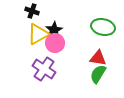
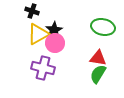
purple cross: moved 1 px left, 1 px up; rotated 20 degrees counterclockwise
